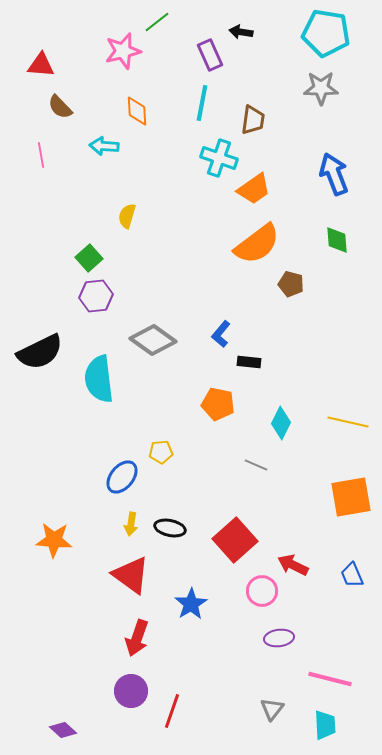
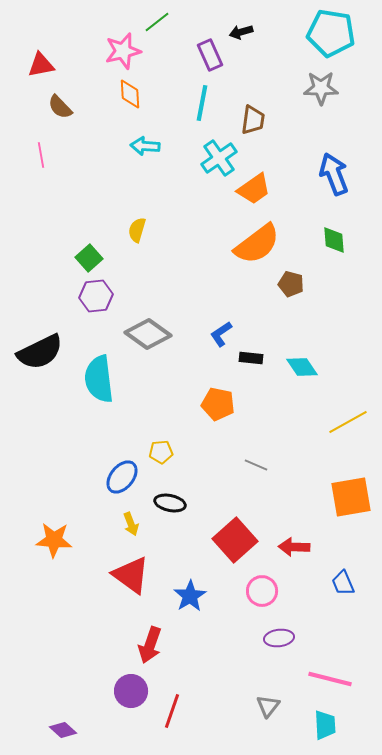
black arrow at (241, 32): rotated 25 degrees counterclockwise
cyan pentagon at (326, 33): moved 5 px right
red triangle at (41, 65): rotated 16 degrees counterclockwise
orange diamond at (137, 111): moved 7 px left, 17 px up
cyan arrow at (104, 146): moved 41 px right
cyan cross at (219, 158): rotated 36 degrees clockwise
yellow semicircle at (127, 216): moved 10 px right, 14 px down
green diamond at (337, 240): moved 3 px left
blue L-shape at (221, 334): rotated 16 degrees clockwise
gray diamond at (153, 340): moved 5 px left, 6 px up
black rectangle at (249, 362): moved 2 px right, 4 px up
yellow line at (348, 422): rotated 42 degrees counterclockwise
cyan diamond at (281, 423): moved 21 px right, 56 px up; rotated 60 degrees counterclockwise
yellow arrow at (131, 524): rotated 30 degrees counterclockwise
black ellipse at (170, 528): moved 25 px up
red arrow at (293, 565): moved 1 px right, 18 px up; rotated 24 degrees counterclockwise
blue trapezoid at (352, 575): moved 9 px left, 8 px down
blue star at (191, 604): moved 1 px left, 8 px up
red arrow at (137, 638): moved 13 px right, 7 px down
gray triangle at (272, 709): moved 4 px left, 3 px up
